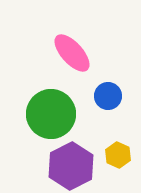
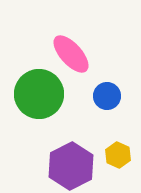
pink ellipse: moved 1 px left, 1 px down
blue circle: moved 1 px left
green circle: moved 12 px left, 20 px up
